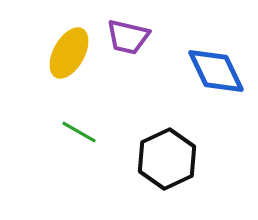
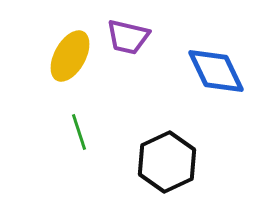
yellow ellipse: moved 1 px right, 3 px down
green line: rotated 42 degrees clockwise
black hexagon: moved 3 px down
